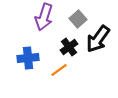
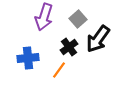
orange line: rotated 18 degrees counterclockwise
